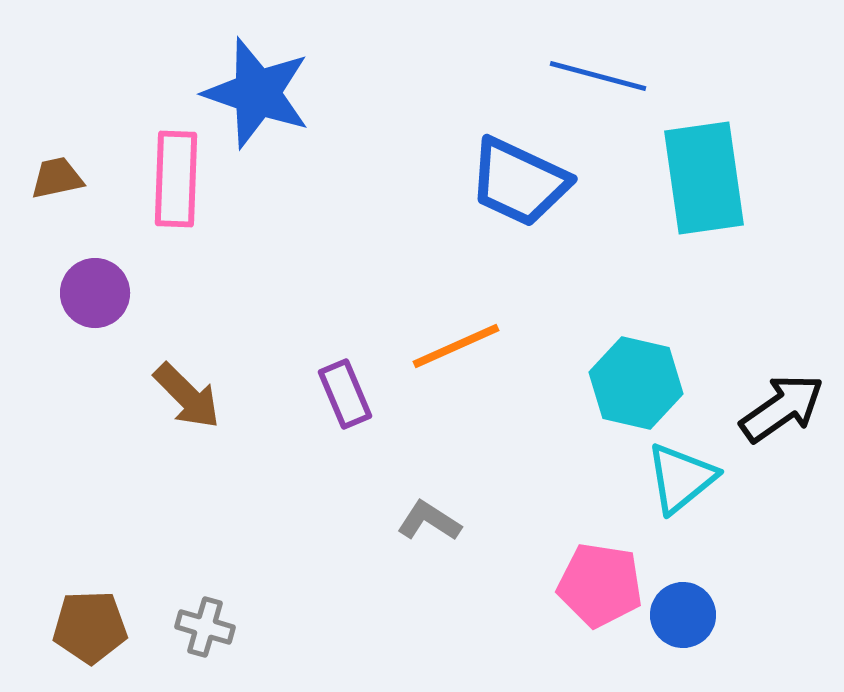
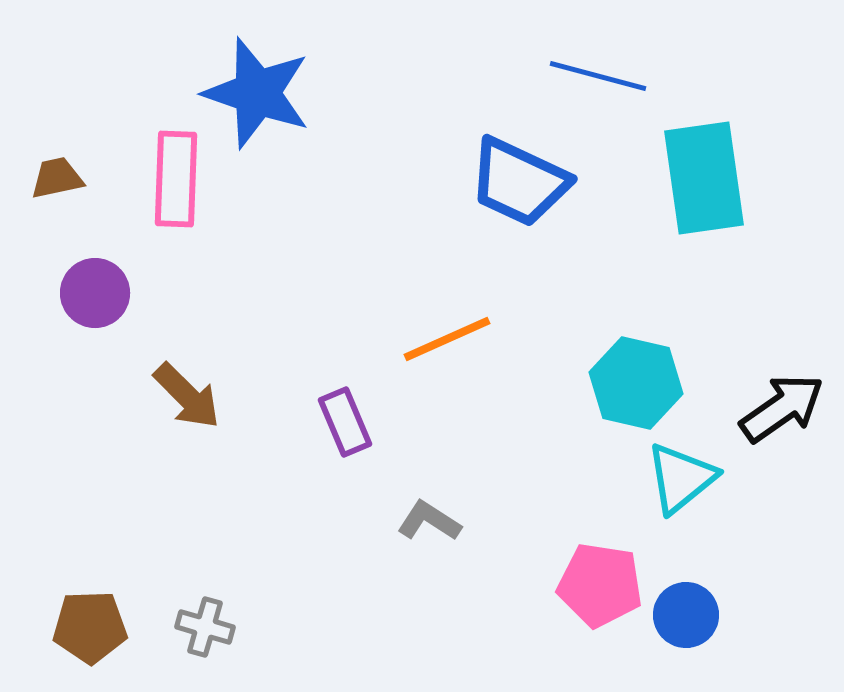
orange line: moved 9 px left, 7 px up
purple rectangle: moved 28 px down
blue circle: moved 3 px right
